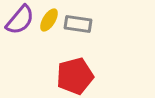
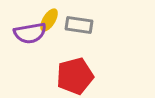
purple semicircle: moved 10 px right, 13 px down; rotated 40 degrees clockwise
gray rectangle: moved 1 px right, 1 px down
